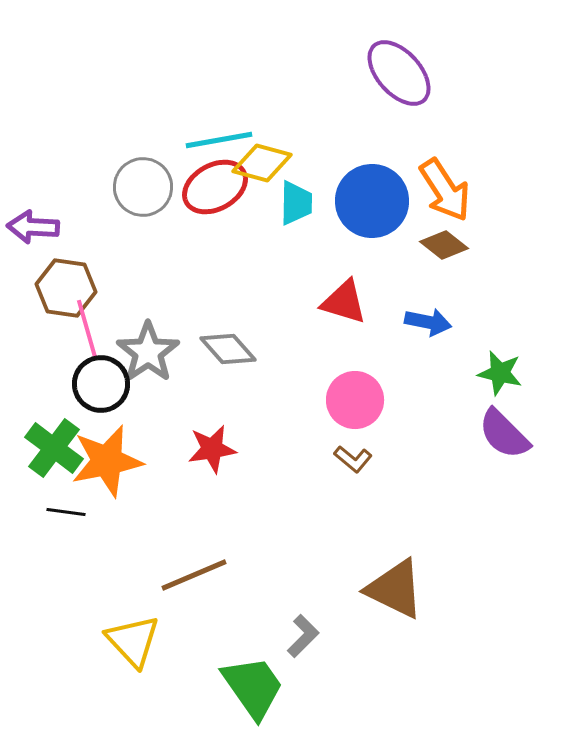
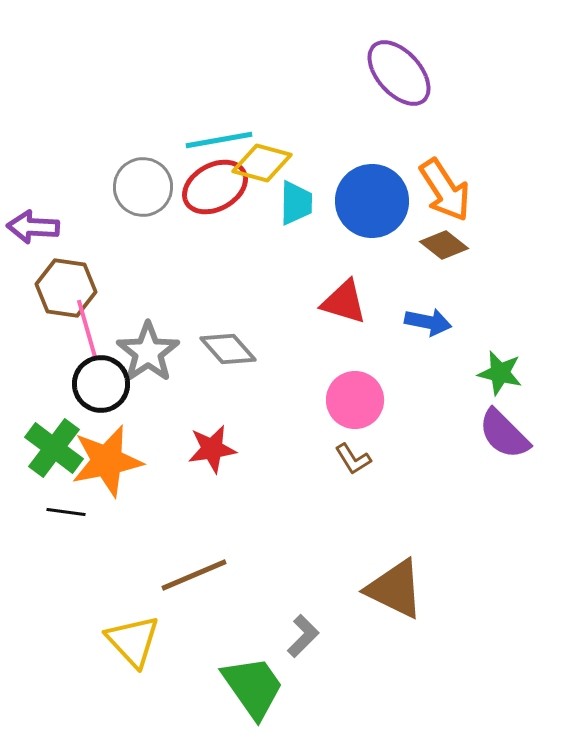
brown L-shape: rotated 18 degrees clockwise
